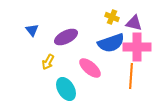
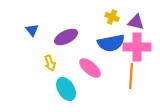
purple triangle: moved 2 px right, 1 px up
blue semicircle: rotated 8 degrees clockwise
yellow arrow: moved 2 px right, 1 px down; rotated 49 degrees counterclockwise
